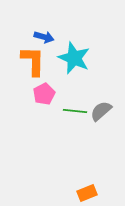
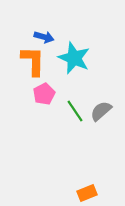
green line: rotated 50 degrees clockwise
